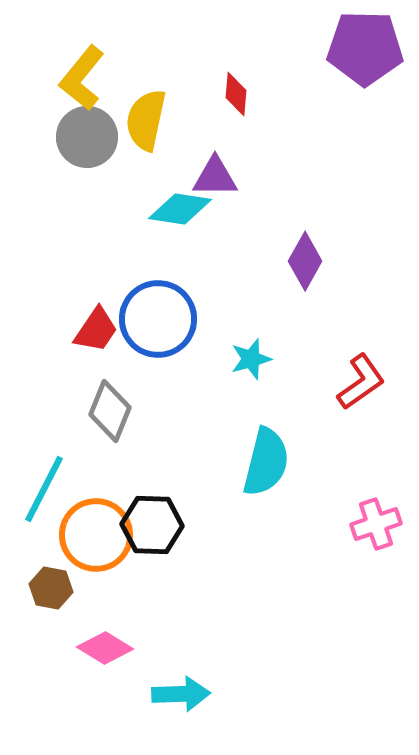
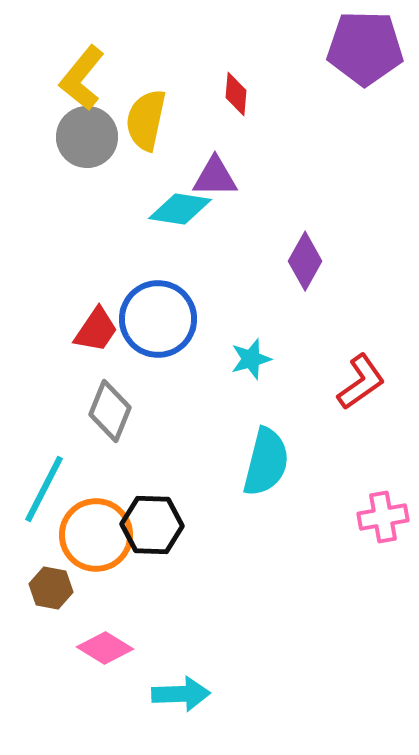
pink cross: moved 7 px right, 7 px up; rotated 9 degrees clockwise
